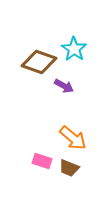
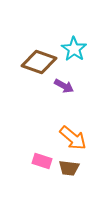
brown trapezoid: rotated 15 degrees counterclockwise
